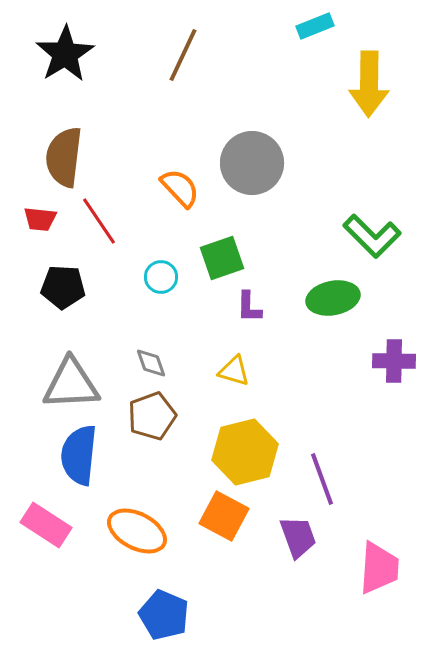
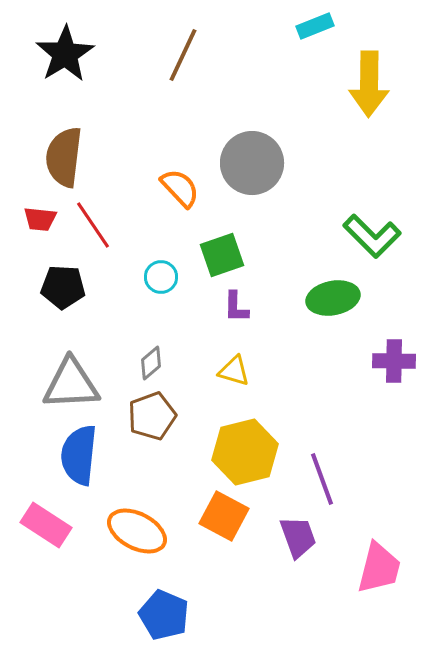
red line: moved 6 px left, 4 px down
green square: moved 3 px up
purple L-shape: moved 13 px left
gray diamond: rotated 68 degrees clockwise
pink trapezoid: rotated 10 degrees clockwise
